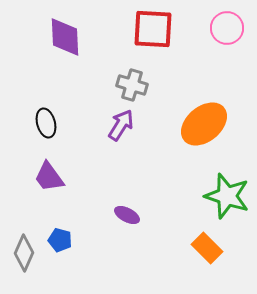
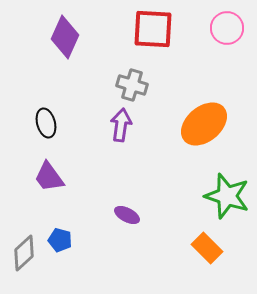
purple diamond: rotated 27 degrees clockwise
purple arrow: rotated 24 degrees counterclockwise
gray diamond: rotated 24 degrees clockwise
